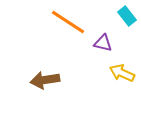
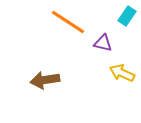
cyan rectangle: rotated 72 degrees clockwise
